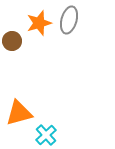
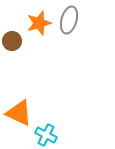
orange triangle: rotated 40 degrees clockwise
cyan cross: rotated 20 degrees counterclockwise
